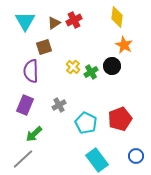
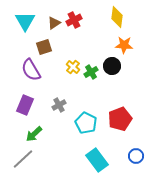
orange star: rotated 24 degrees counterclockwise
purple semicircle: moved 1 px up; rotated 30 degrees counterclockwise
